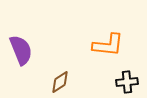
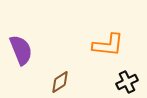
black cross: rotated 20 degrees counterclockwise
